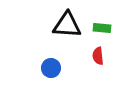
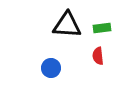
green rectangle: rotated 12 degrees counterclockwise
